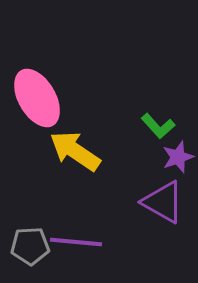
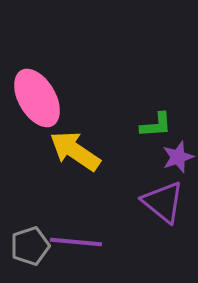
green L-shape: moved 2 px left, 1 px up; rotated 52 degrees counterclockwise
purple triangle: rotated 9 degrees clockwise
gray pentagon: rotated 15 degrees counterclockwise
